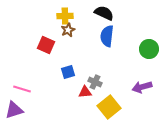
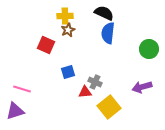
blue semicircle: moved 1 px right, 3 px up
purple triangle: moved 1 px right, 1 px down
